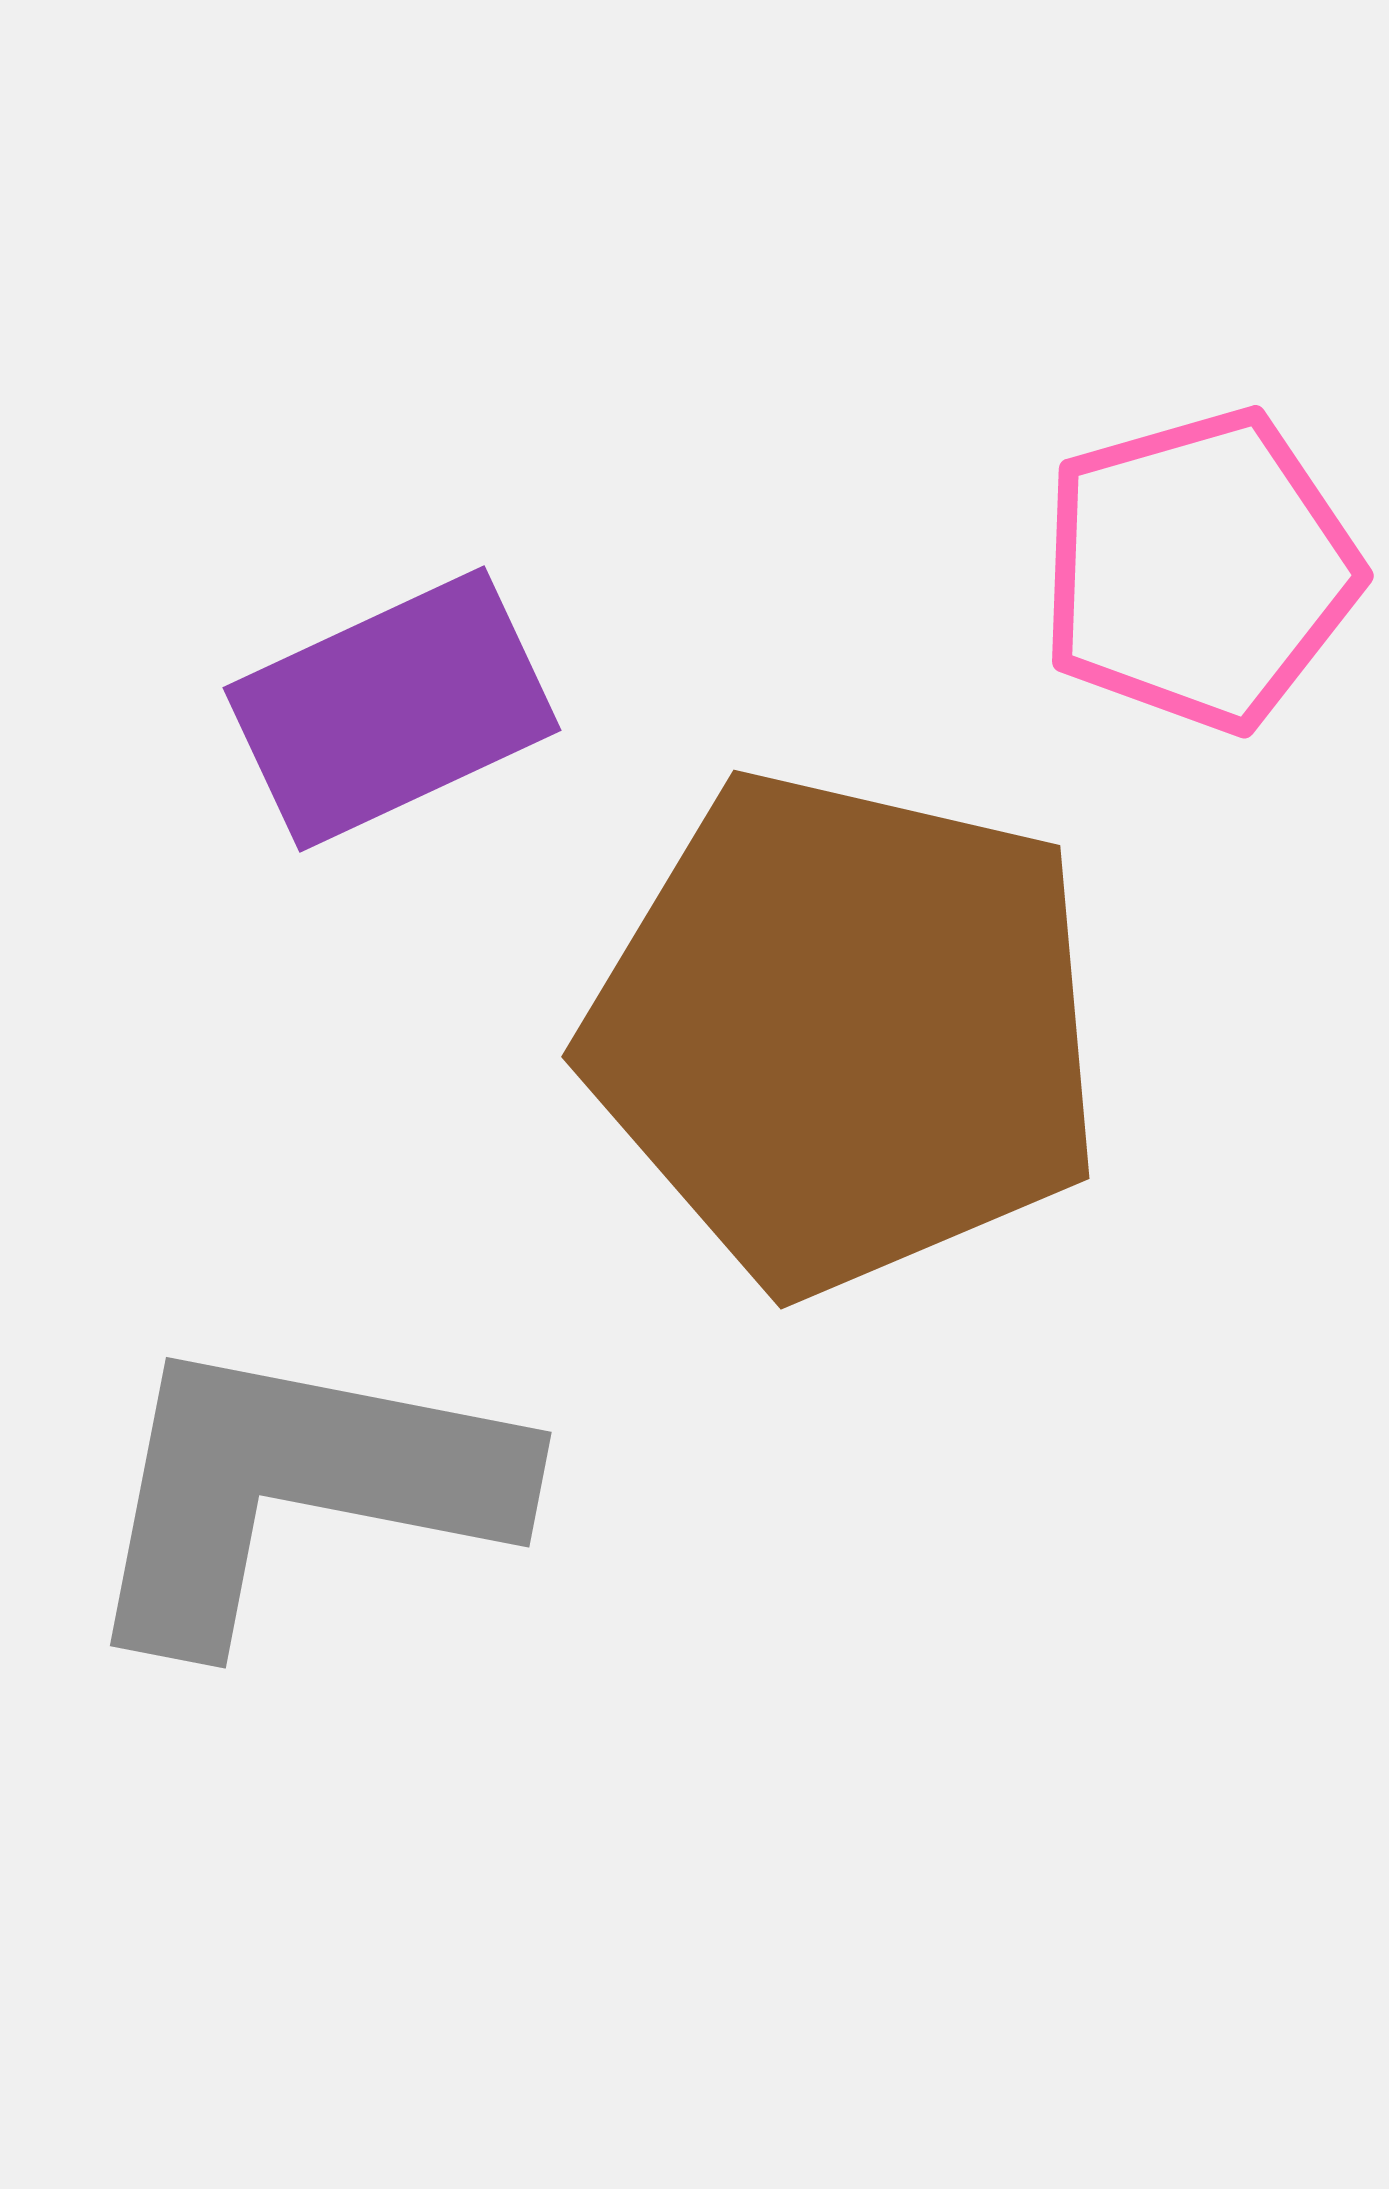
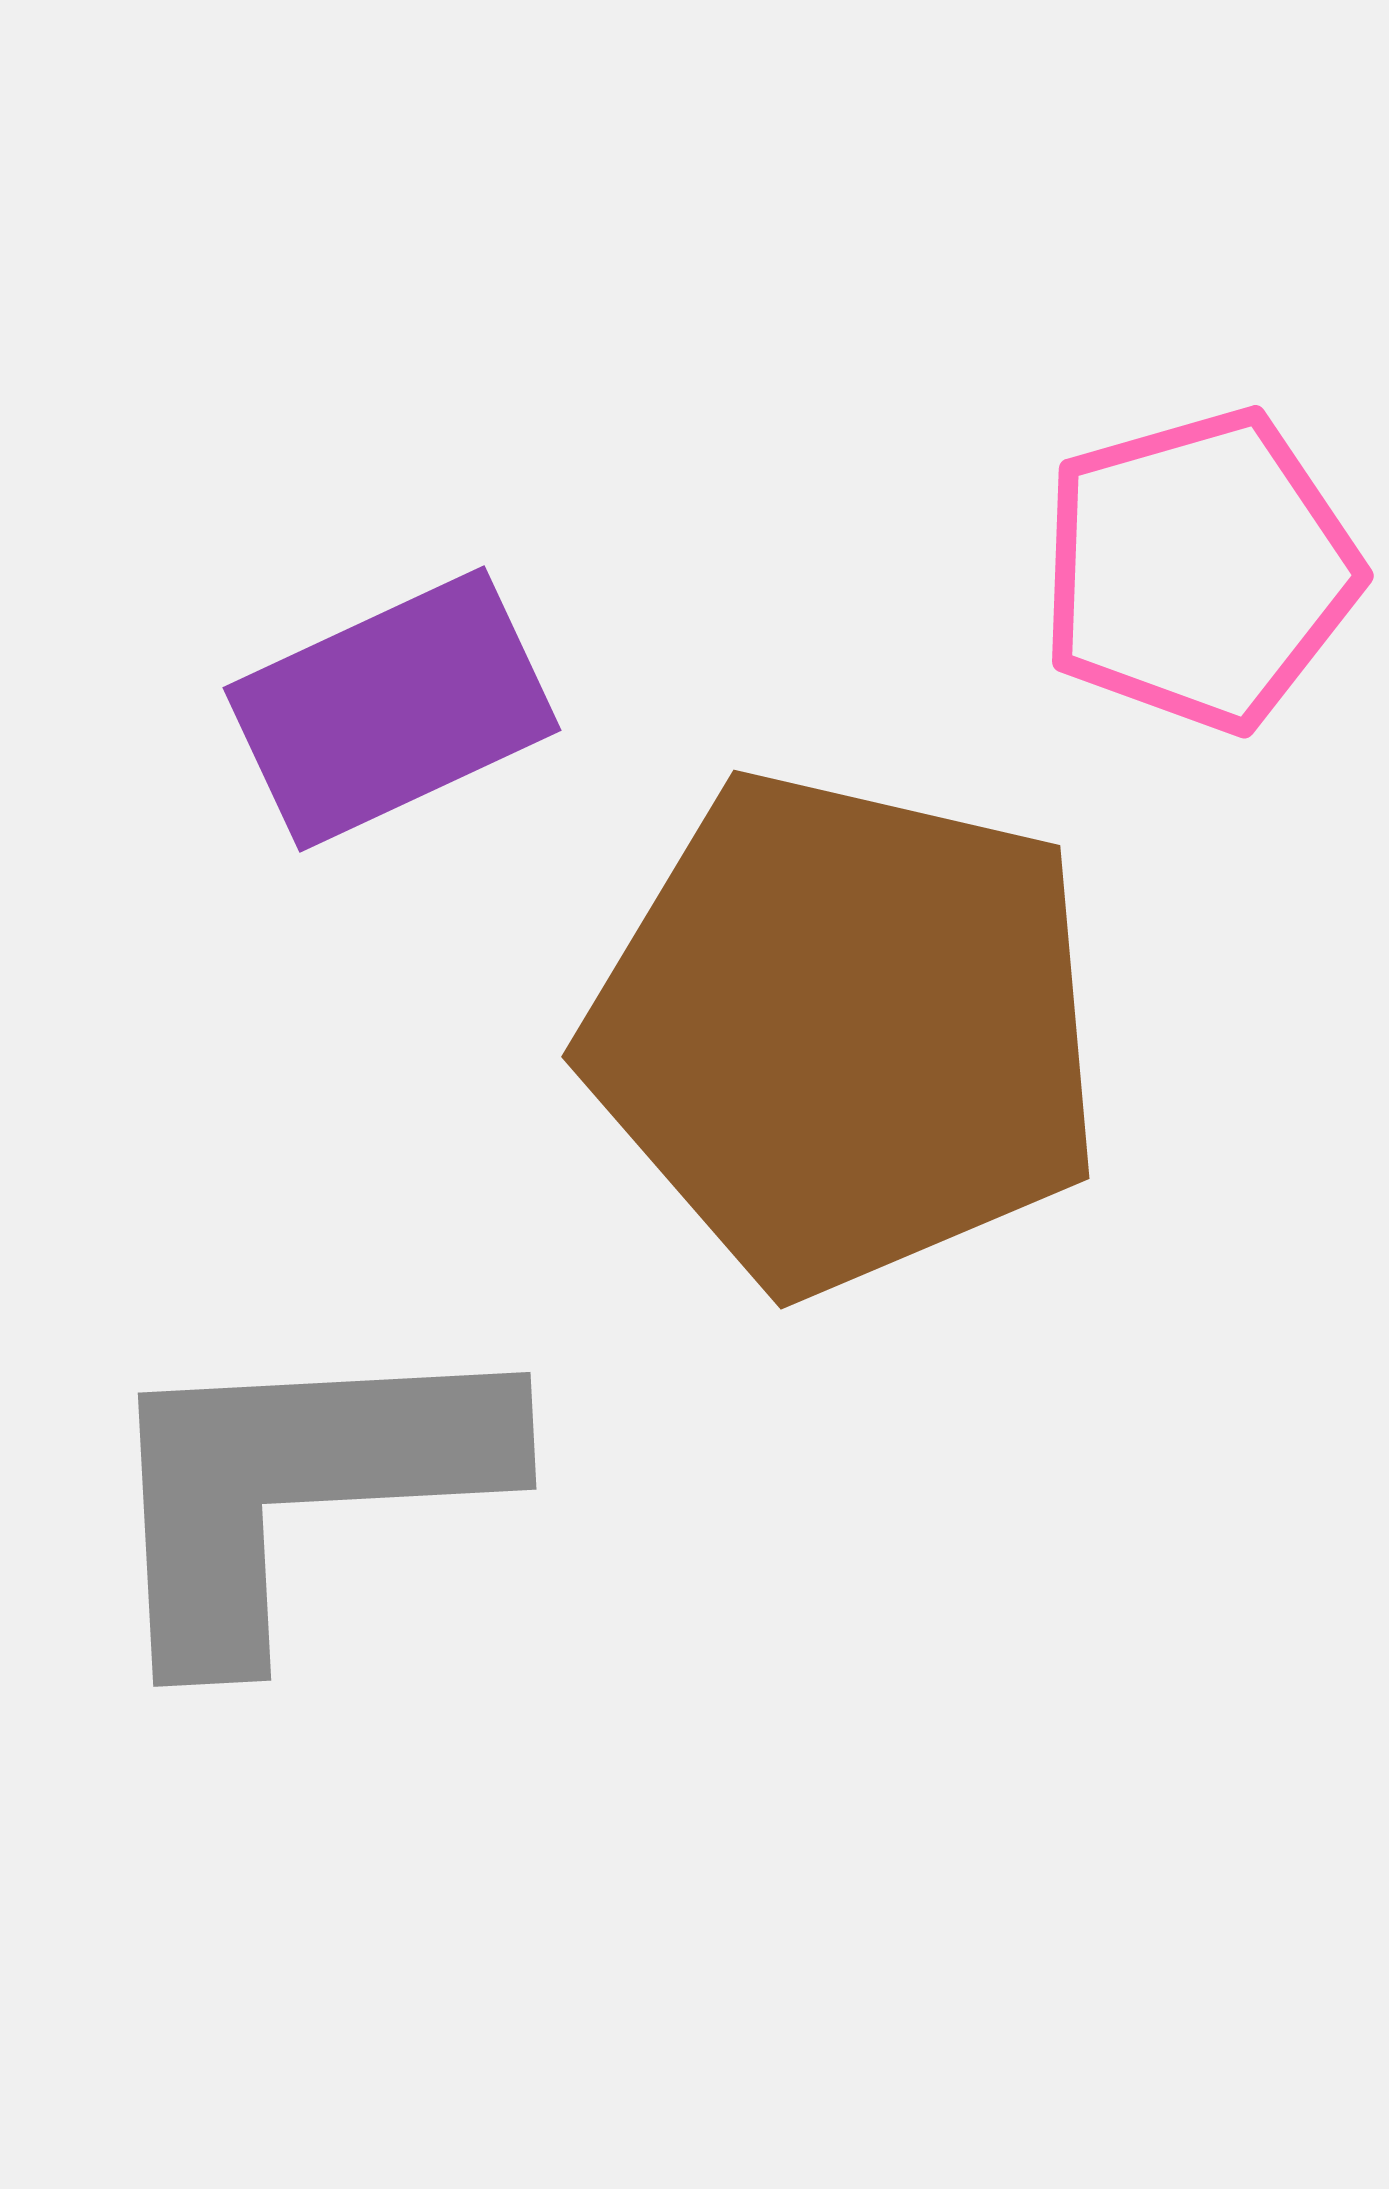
gray L-shape: rotated 14 degrees counterclockwise
